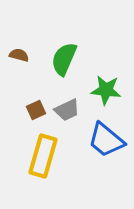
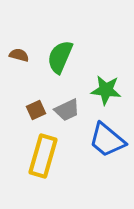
green semicircle: moved 4 px left, 2 px up
blue trapezoid: moved 1 px right
